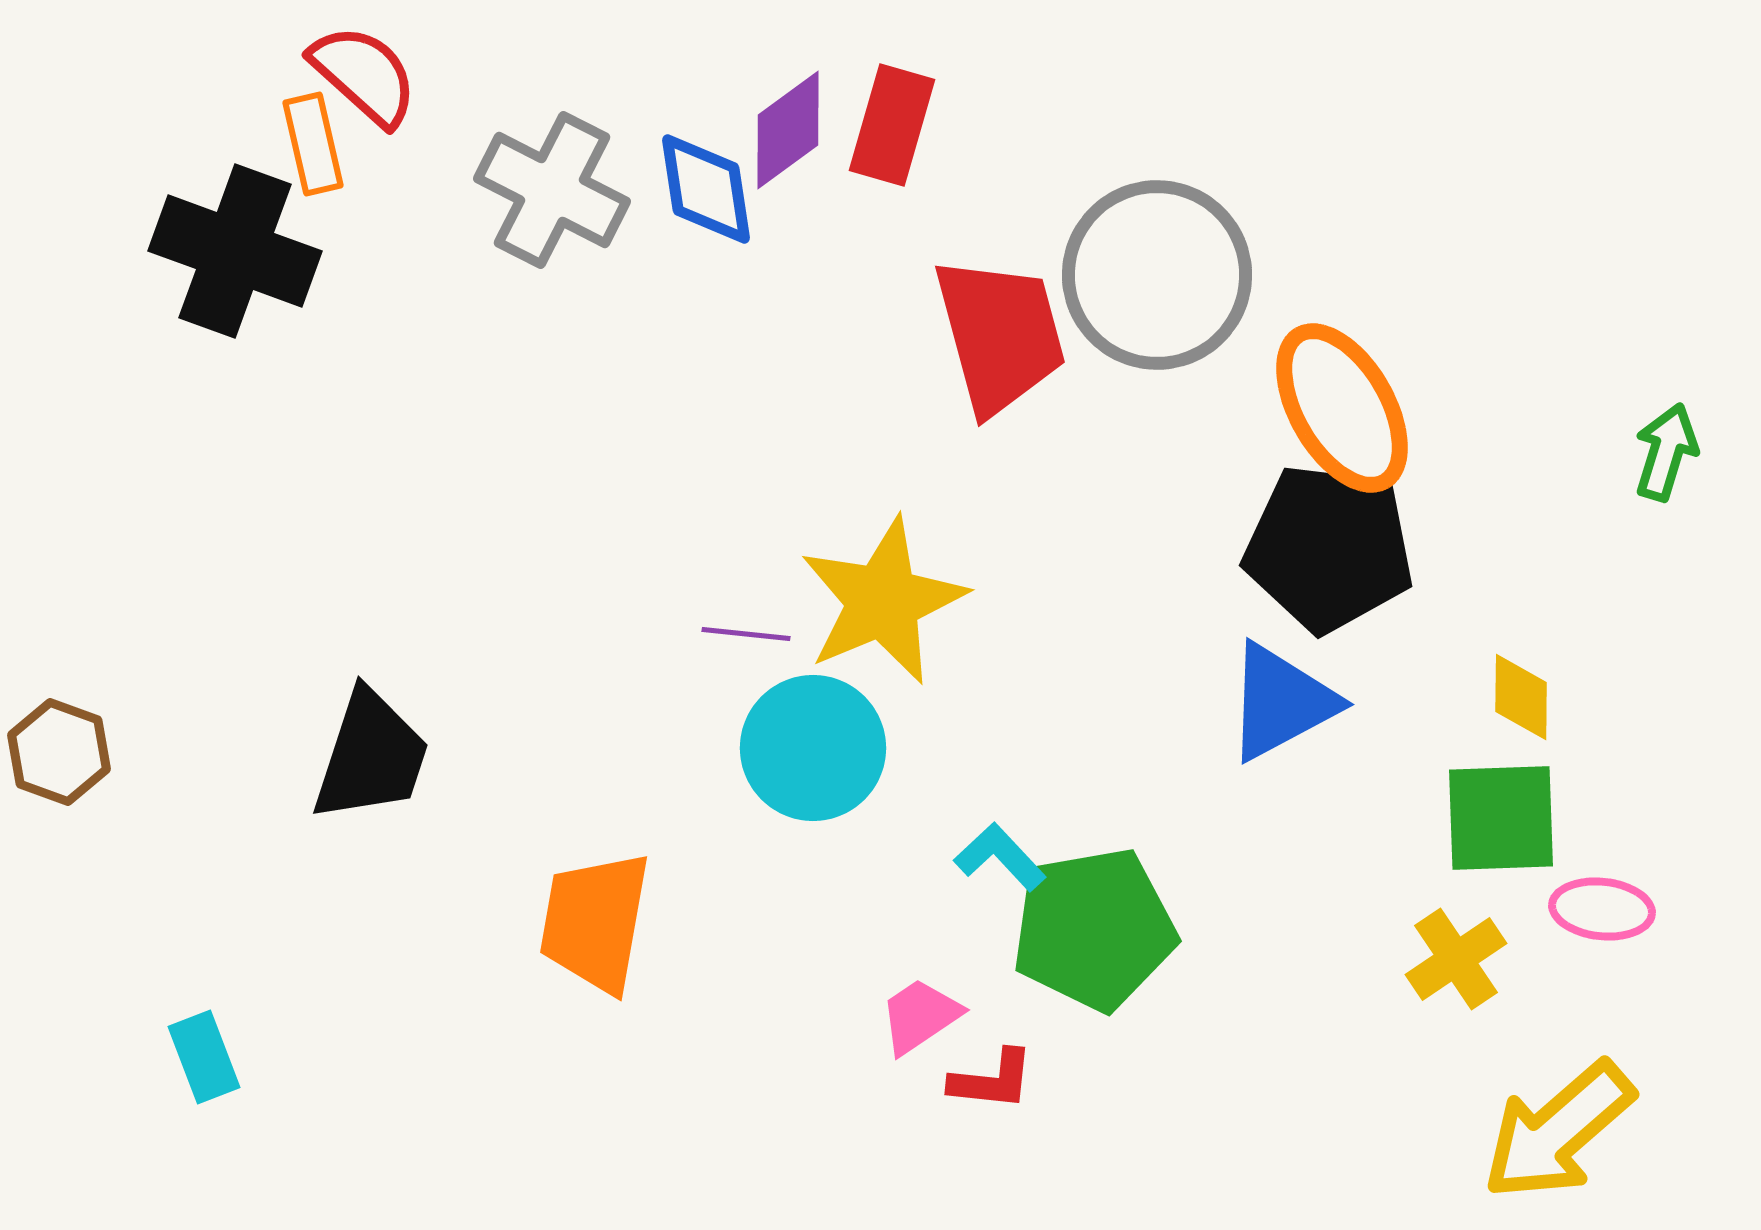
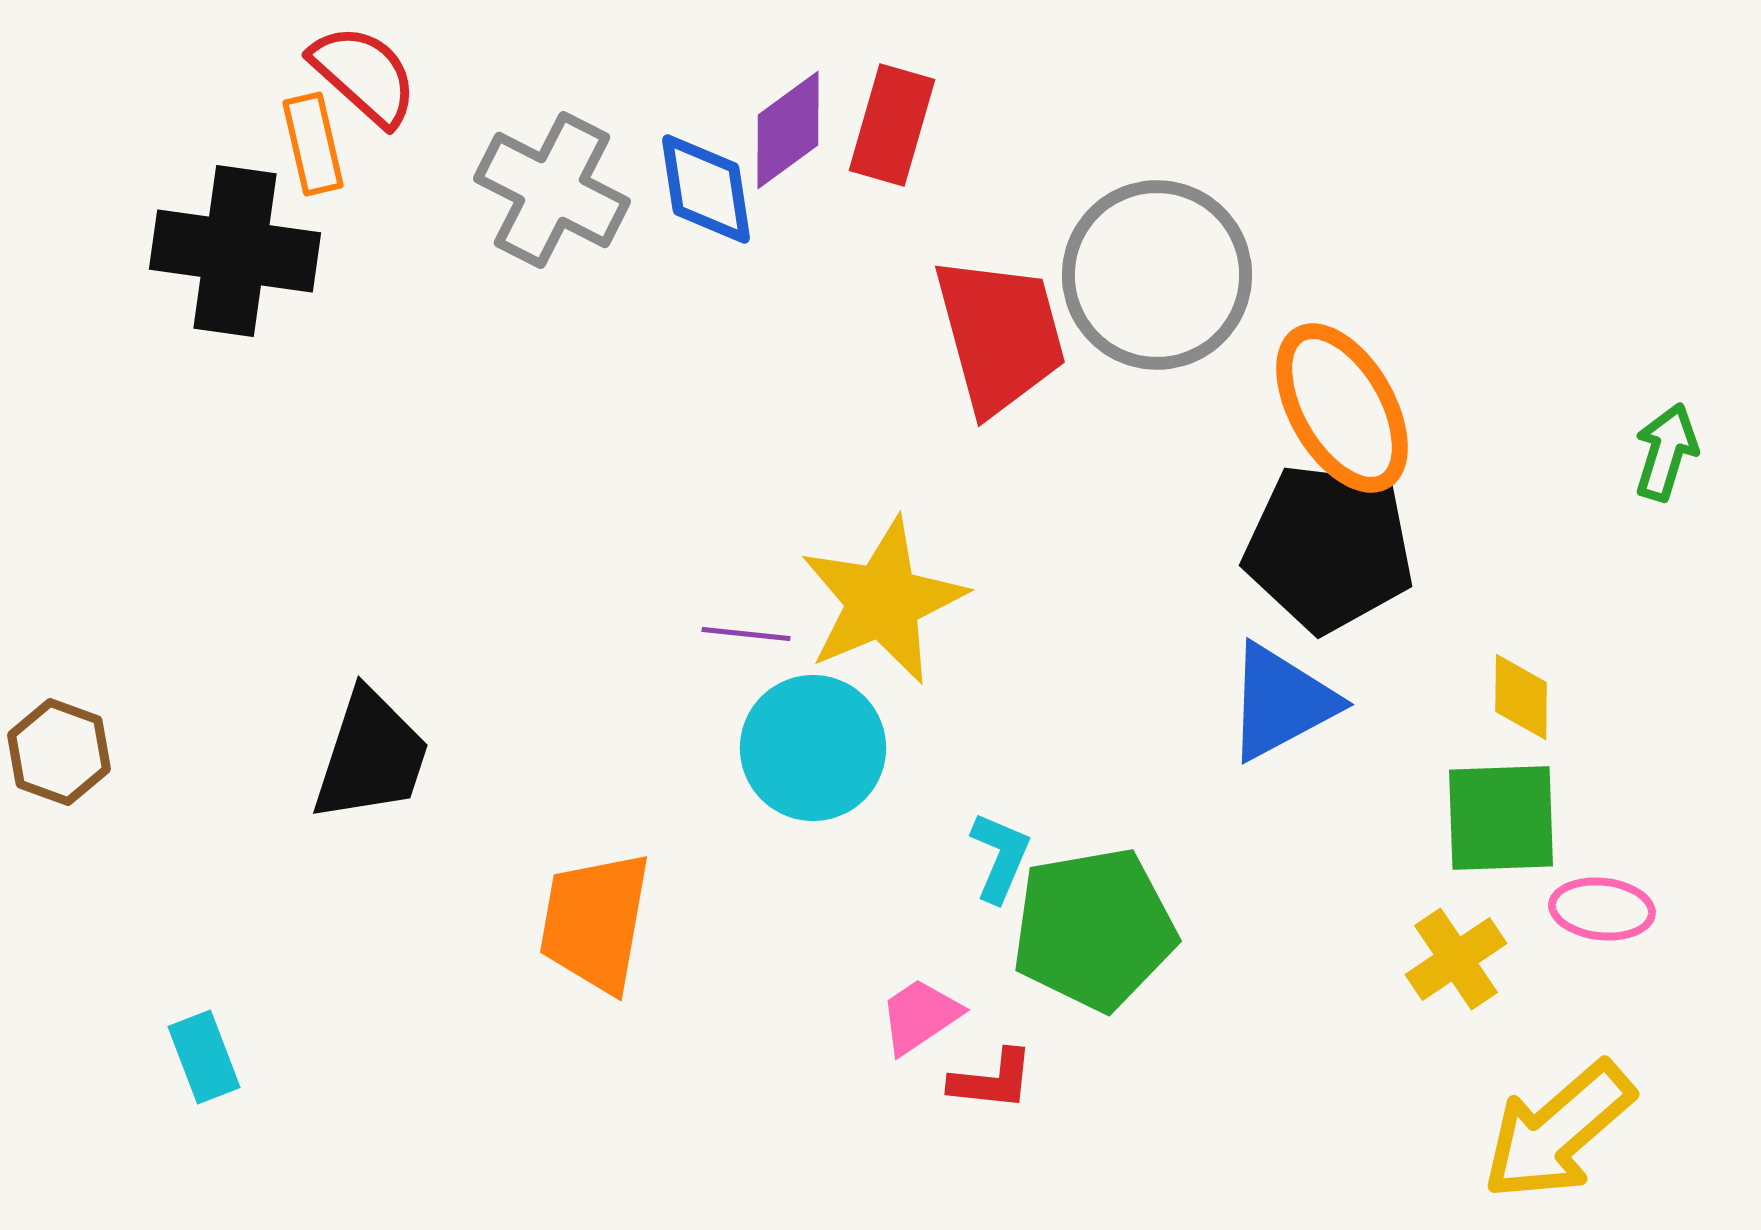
black cross: rotated 12 degrees counterclockwise
cyan L-shape: rotated 66 degrees clockwise
